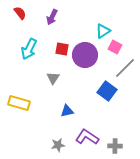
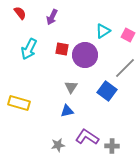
pink square: moved 13 px right, 12 px up
gray triangle: moved 18 px right, 9 px down
gray cross: moved 3 px left
